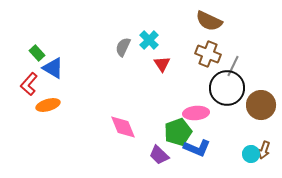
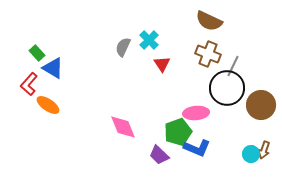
orange ellipse: rotated 50 degrees clockwise
